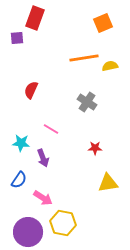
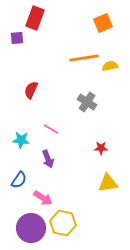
cyan star: moved 3 px up
red star: moved 6 px right
purple arrow: moved 5 px right, 1 px down
purple circle: moved 3 px right, 4 px up
